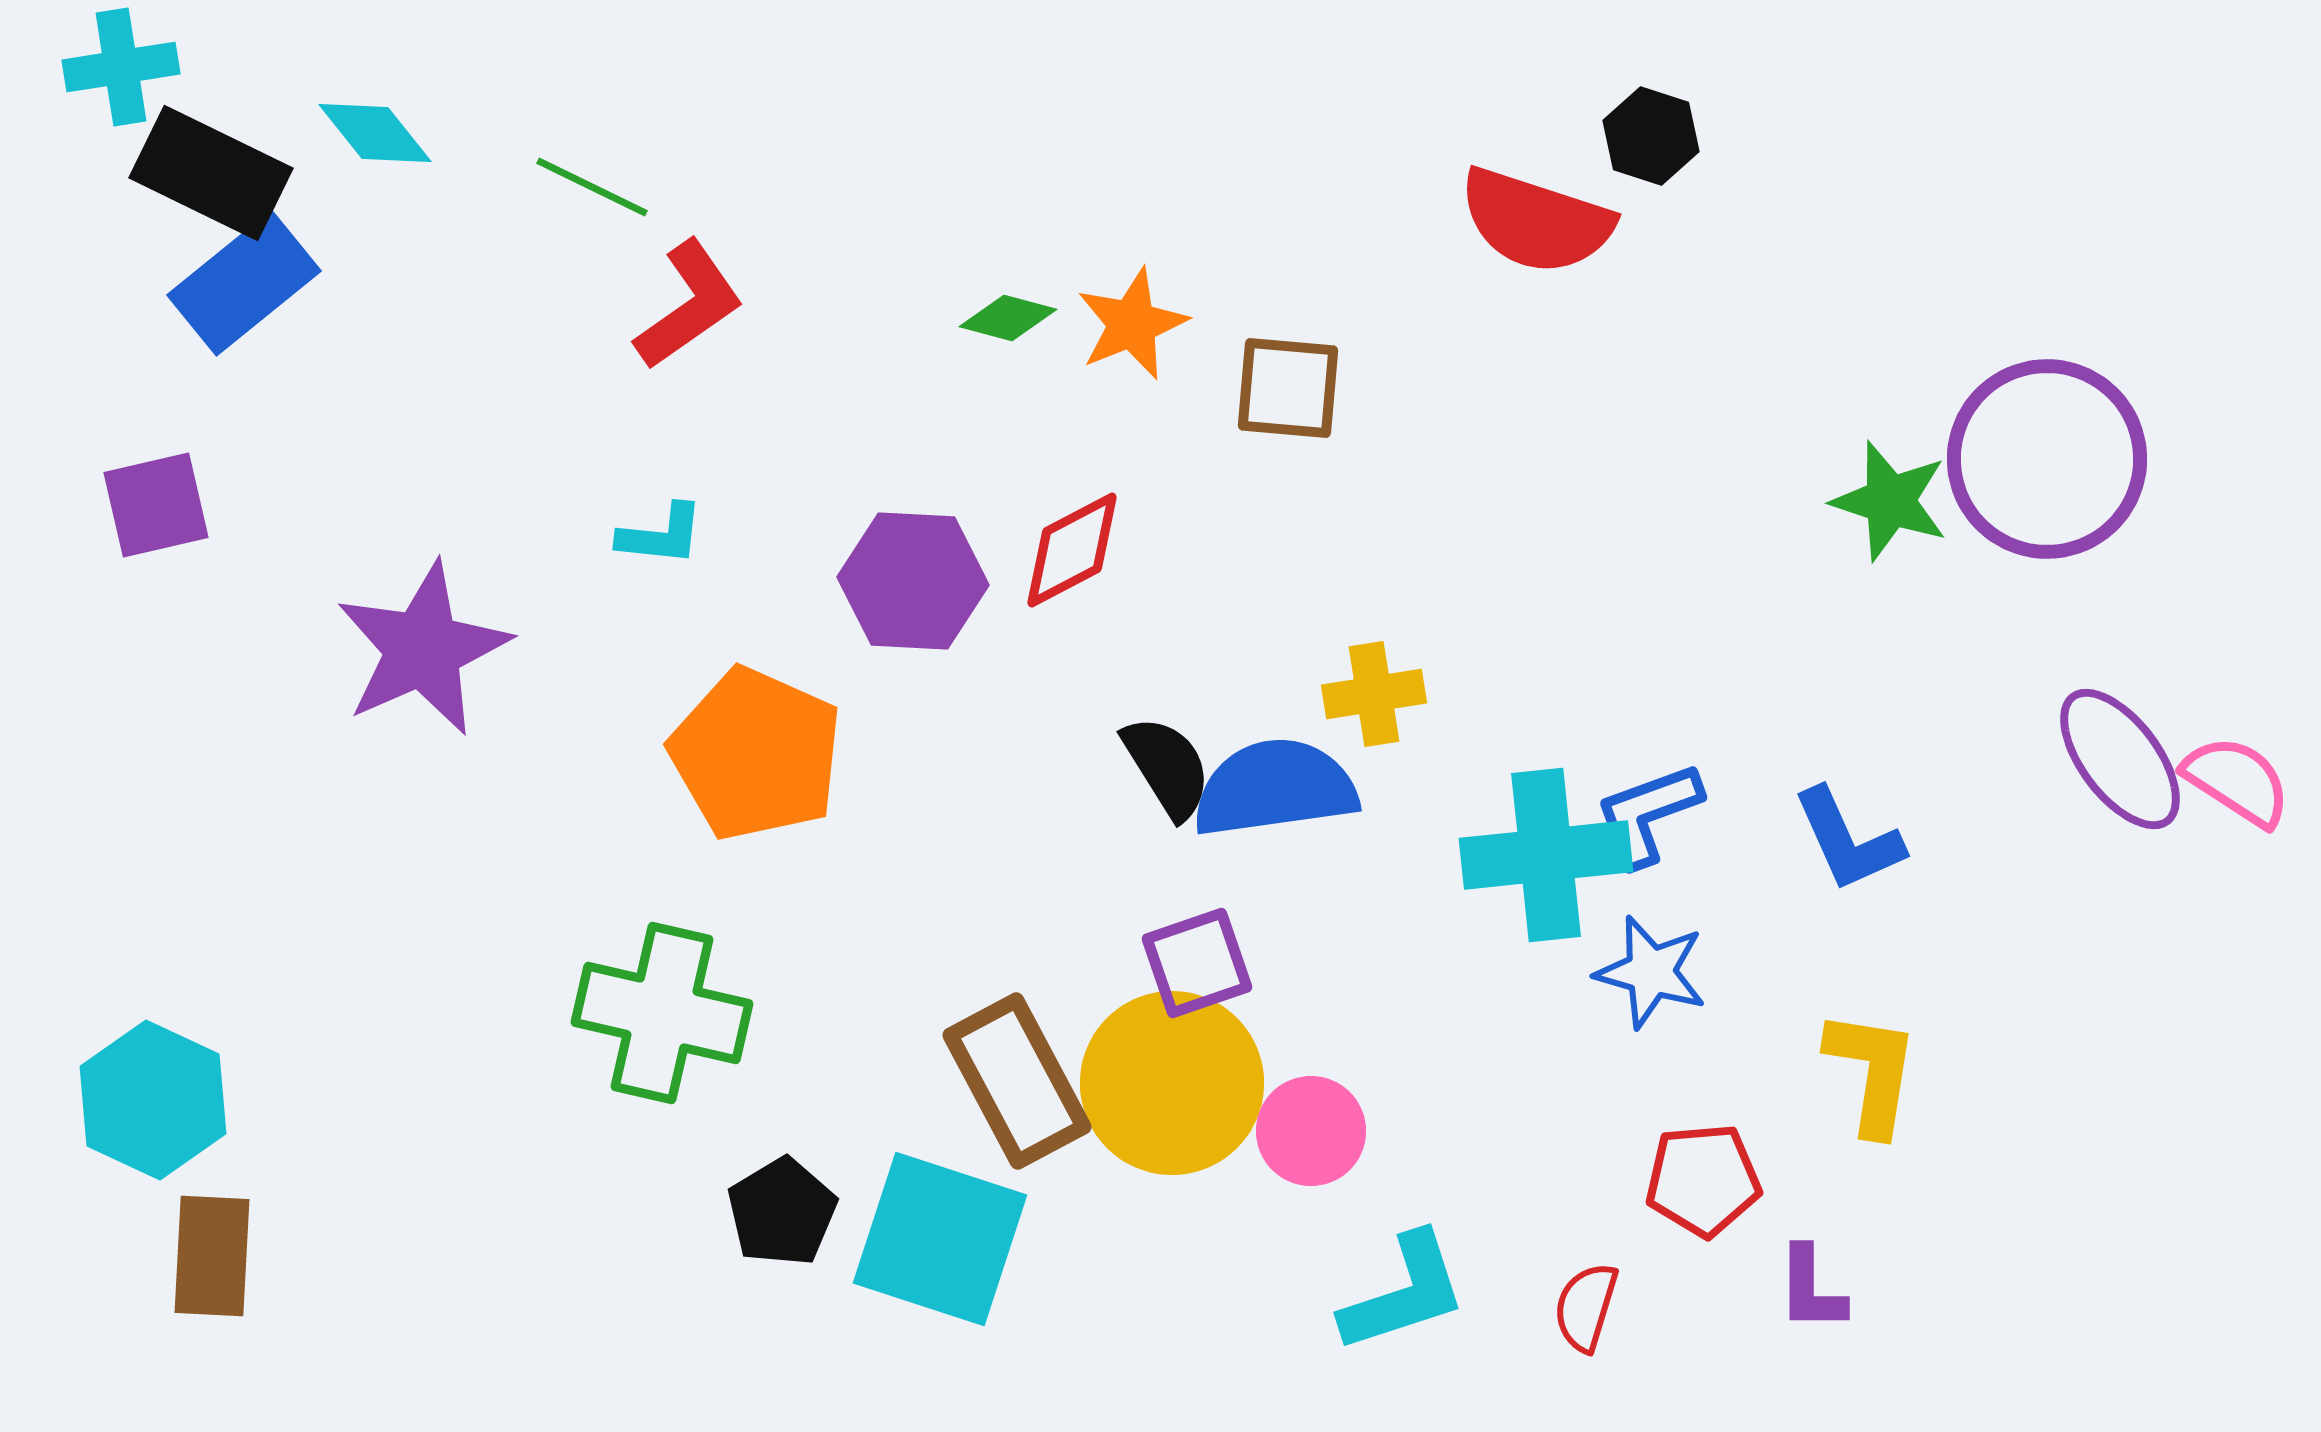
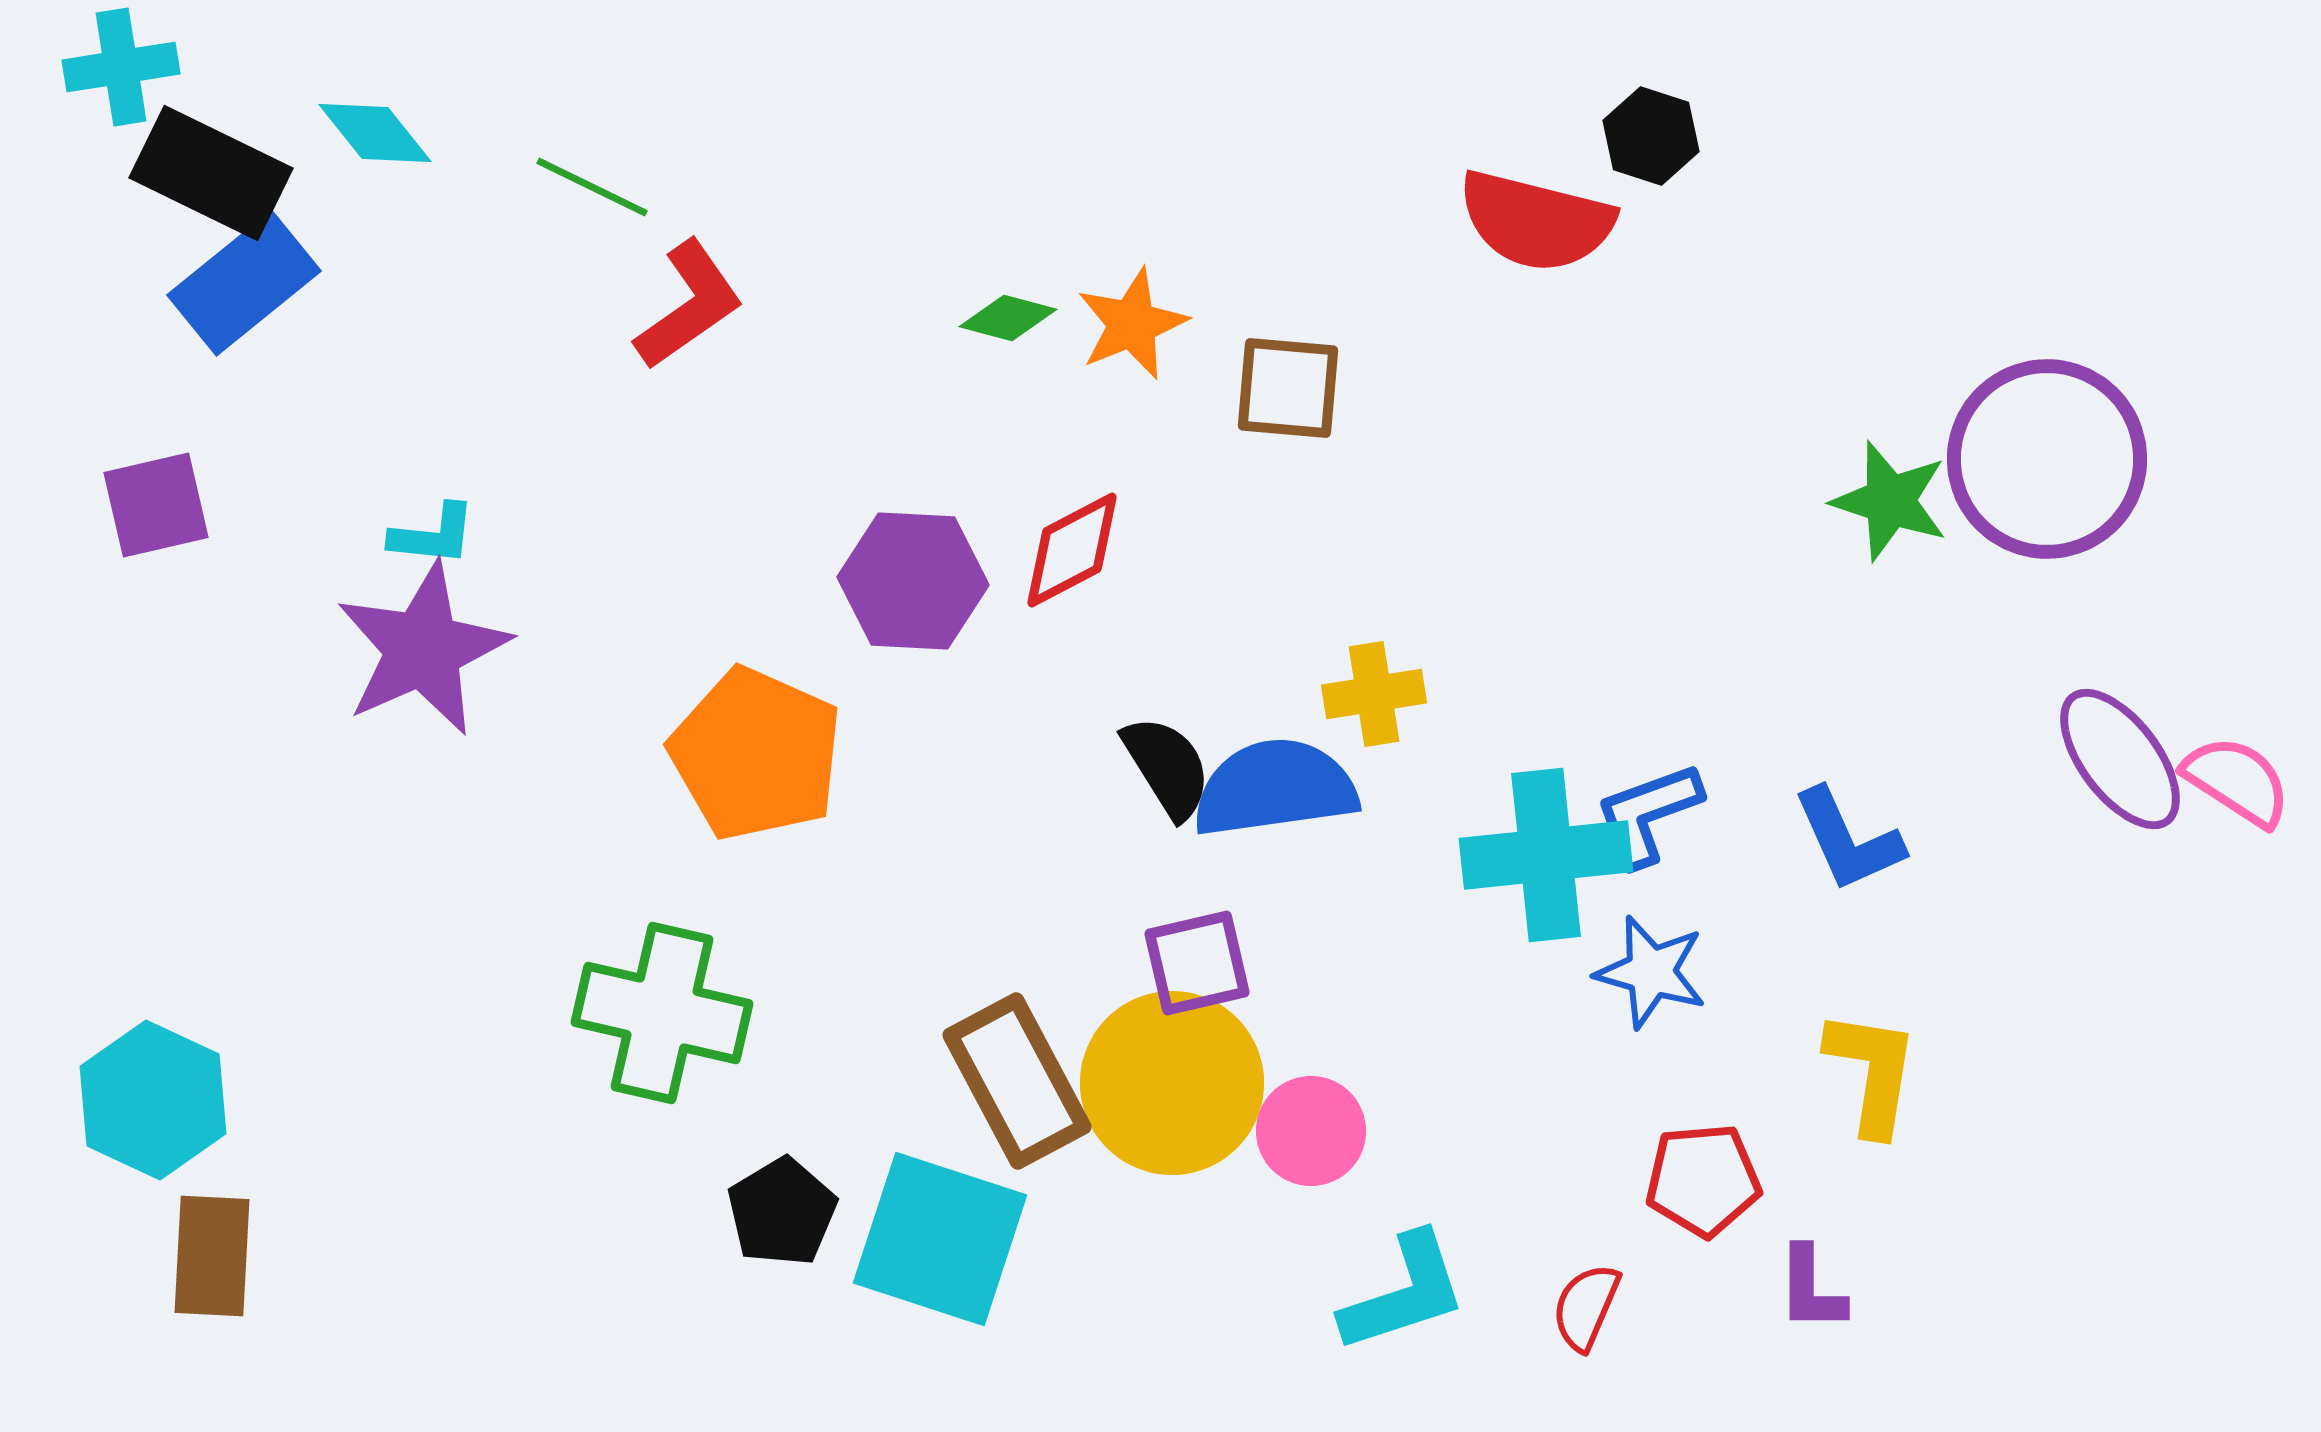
red semicircle at (1536, 221): rotated 4 degrees counterclockwise
cyan L-shape at (661, 535): moved 228 px left
purple square at (1197, 963): rotated 6 degrees clockwise
red semicircle at (1586, 1307): rotated 6 degrees clockwise
